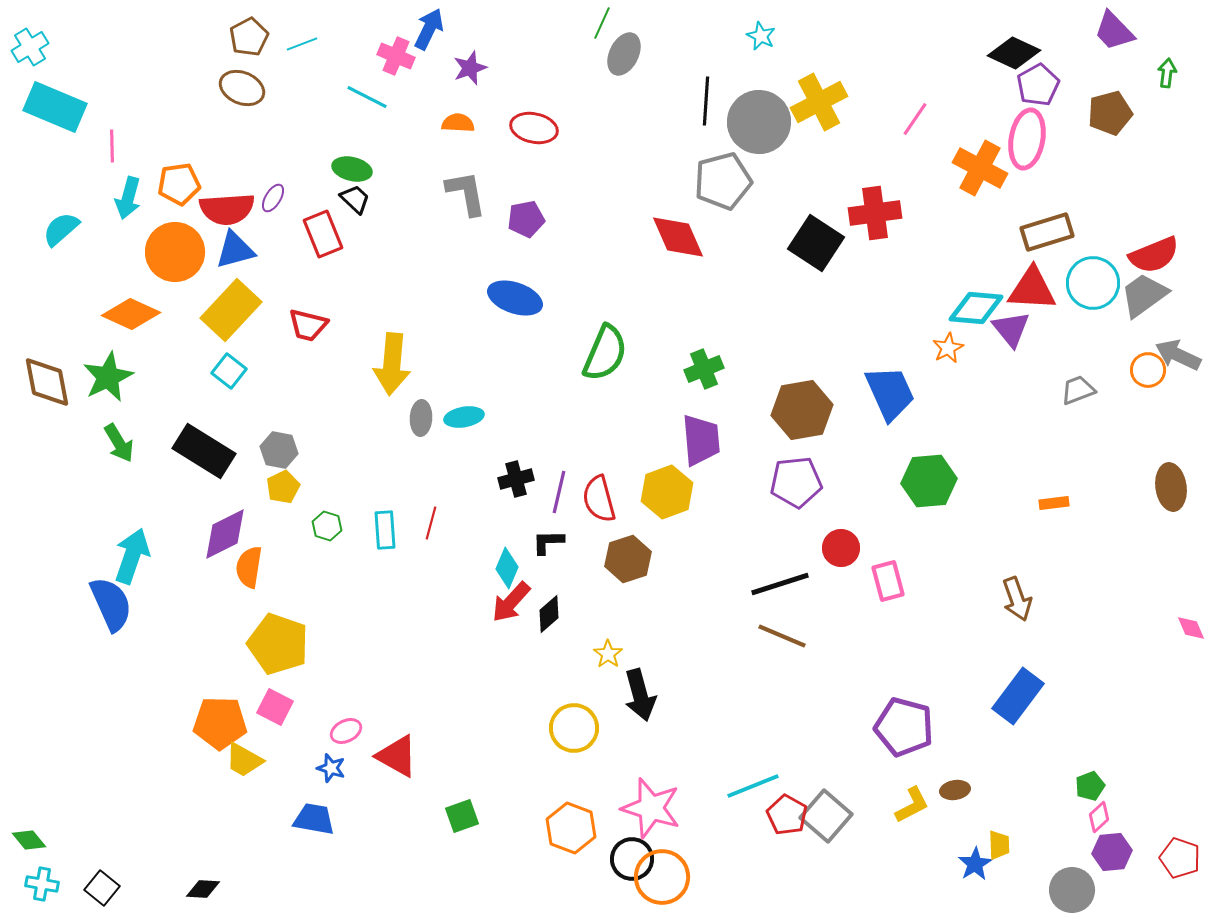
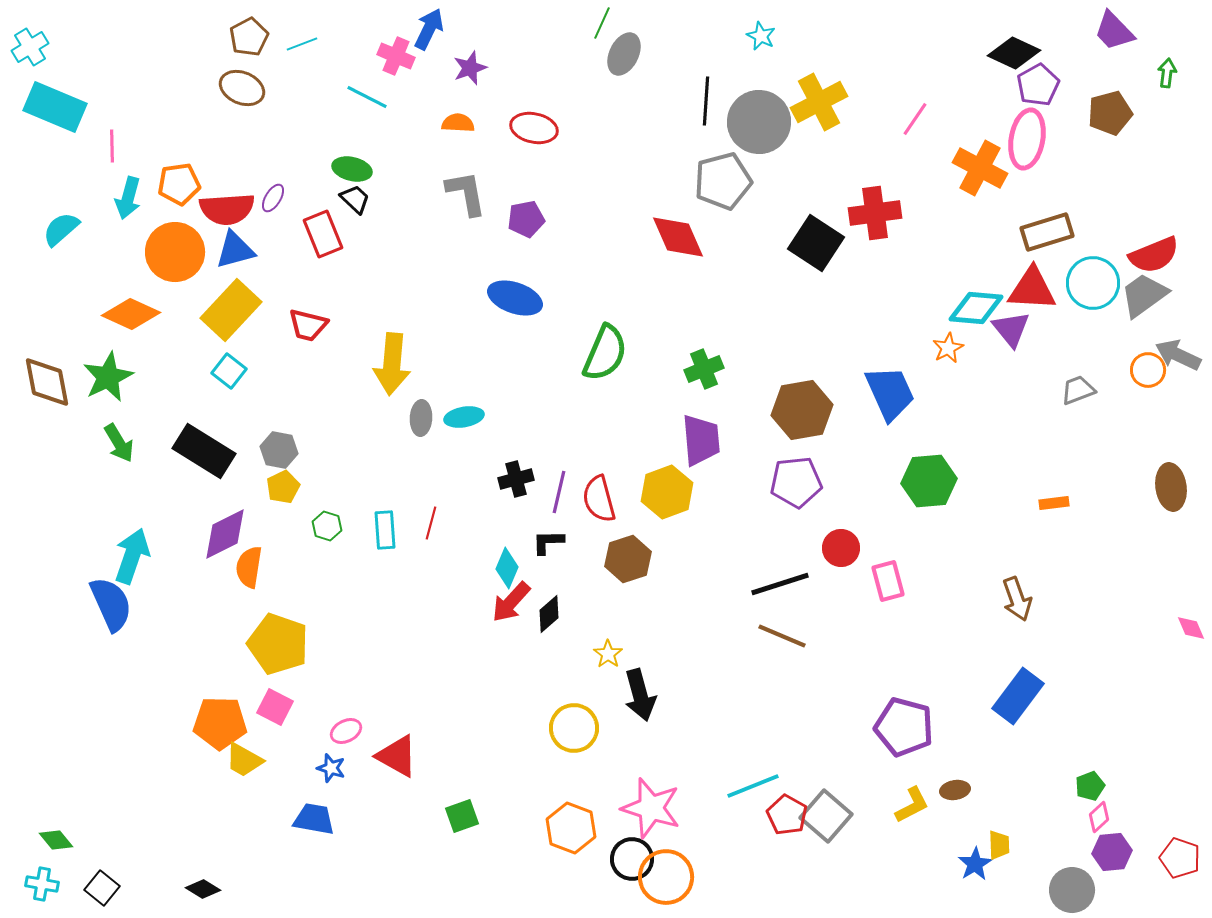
green diamond at (29, 840): moved 27 px right
orange circle at (662, 877): moved 4 px right
black diamond at (203, 889): rotated 28 degrees clockwise
